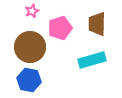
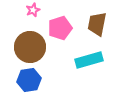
pink star: moved 1 px right, 1 px up
brown trapezoid: rotated 10 degrees clockwise
cyan rectangle: moved 3 px left
blue hexagon: rotated 20 degrees counterclockwise
